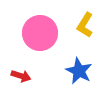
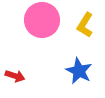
pink circle: moved 2 px right, 13 px up
red arrow: moved 6 px left
